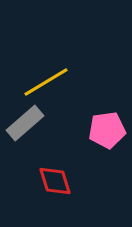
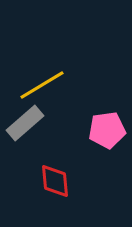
yellow line: moved 4 px left, 3 px down
red diamond: rotated 12 degrees clockwise
